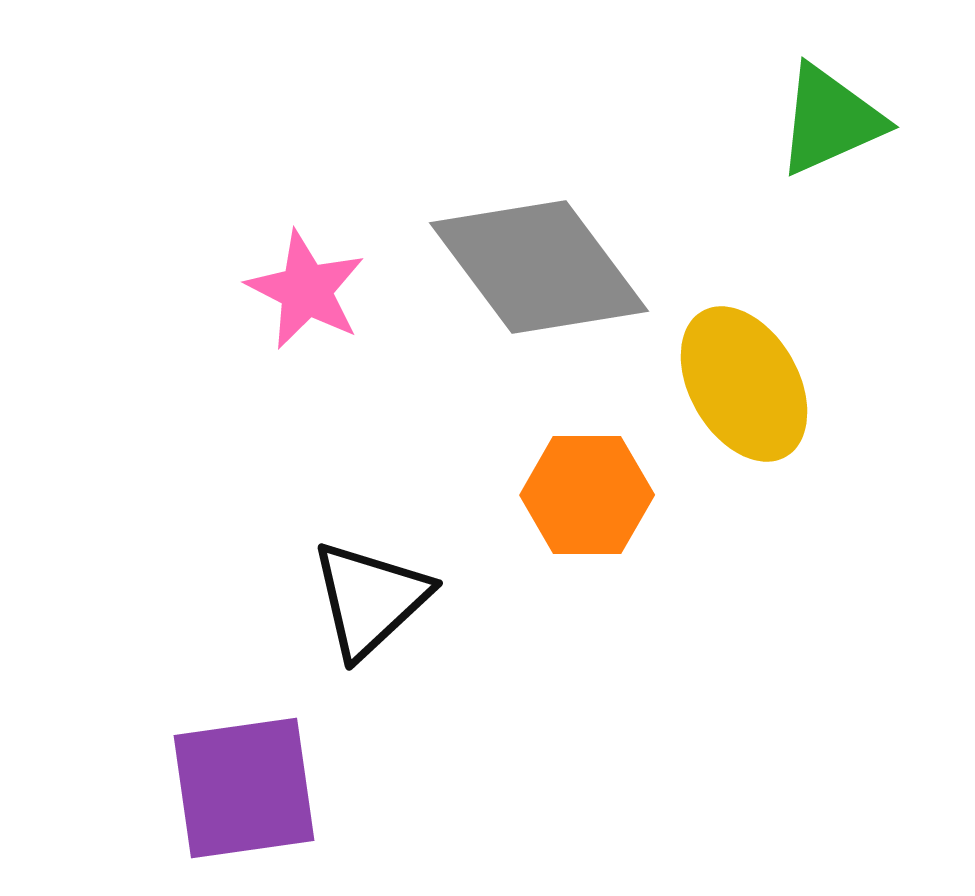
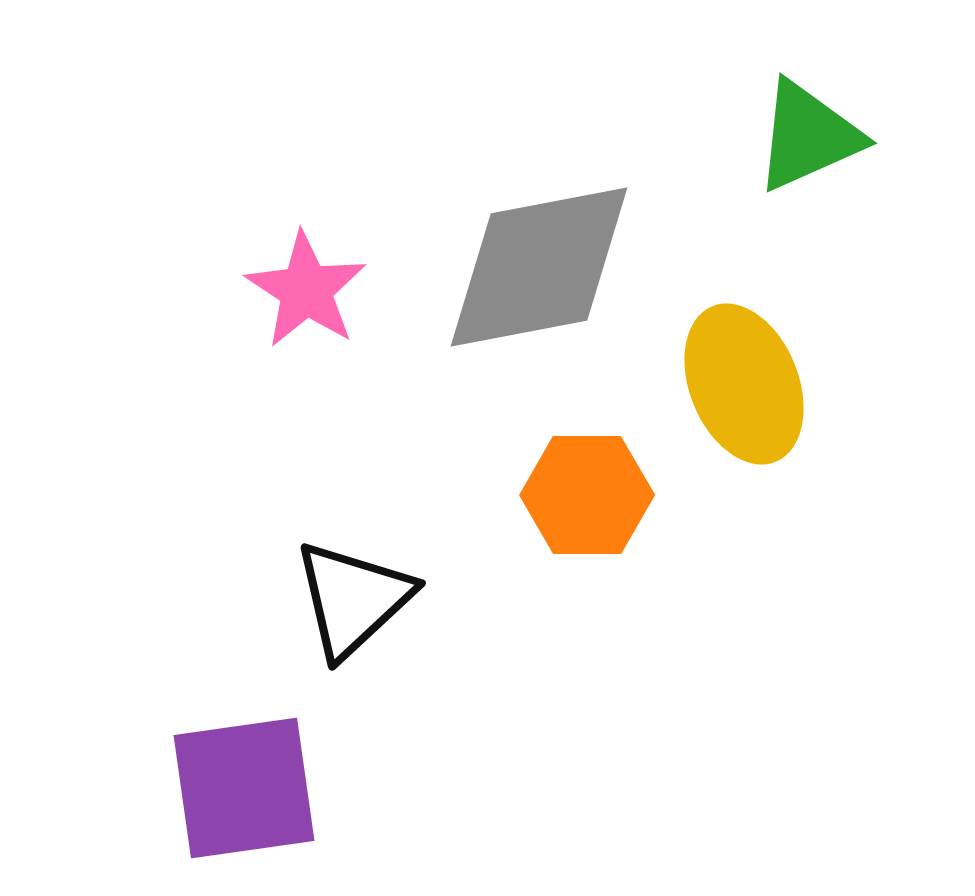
green triangle: moved 22 px left, 16 px down
gray diamond: rotated 64 degrees counterclockwise
pink star: rotated 6 degrees clockwise
yellow ellipse: rotated 8 degrees clockwise
black triangle: moved 17 px left
